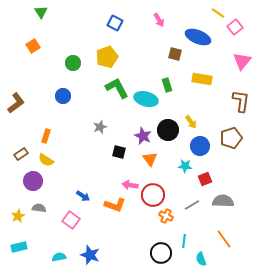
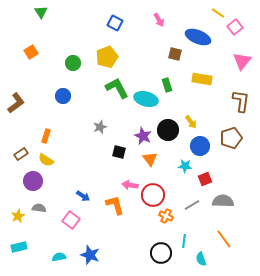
orange square at (33, 46): moved 2 px left, 6 px down
orange L-shape at (115, 205): rotated 125 degrees counterclockwise
